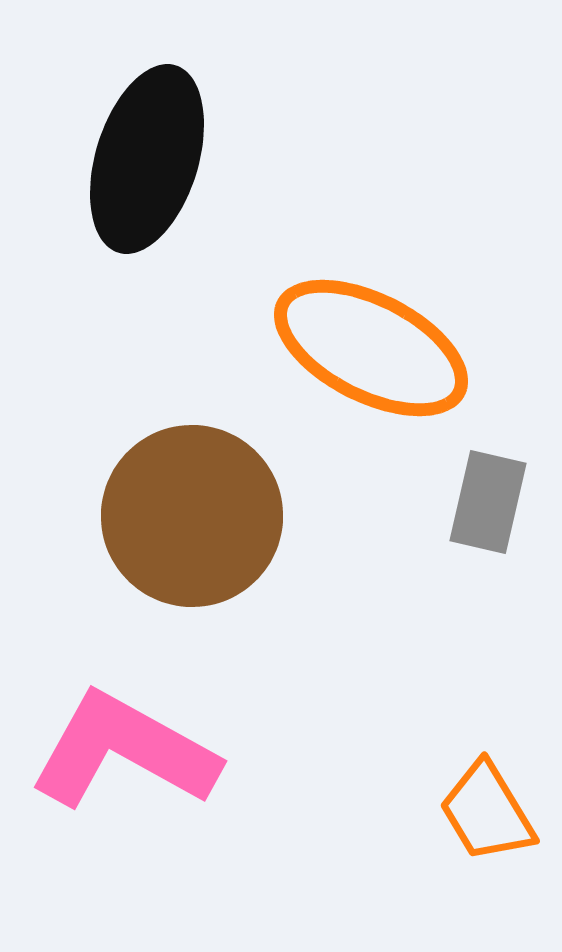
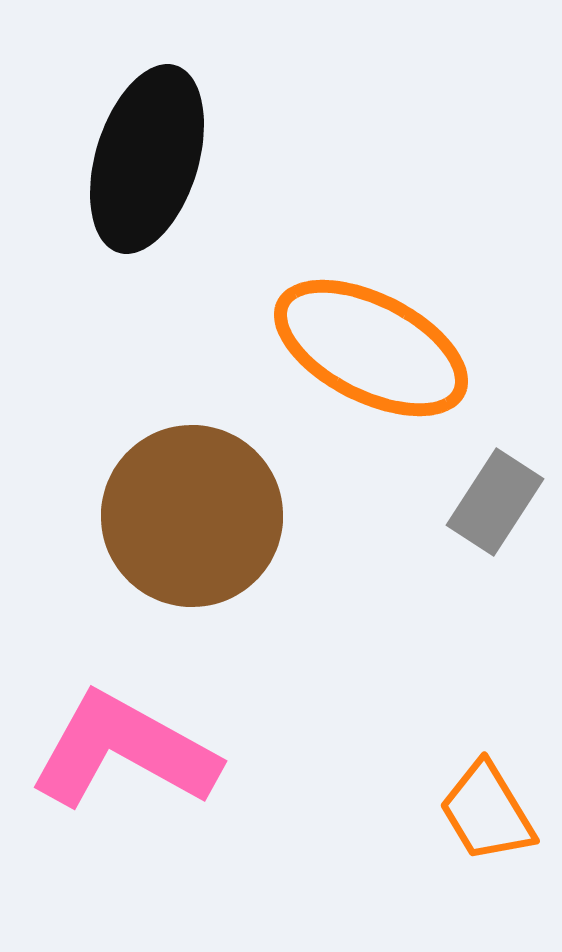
gray rectangle: moved 7 px right; rotated 20 degrees clockwise
